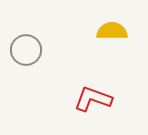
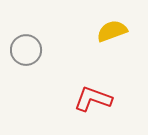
yellow semicircle: rotated 20 degrees counterclockwise
